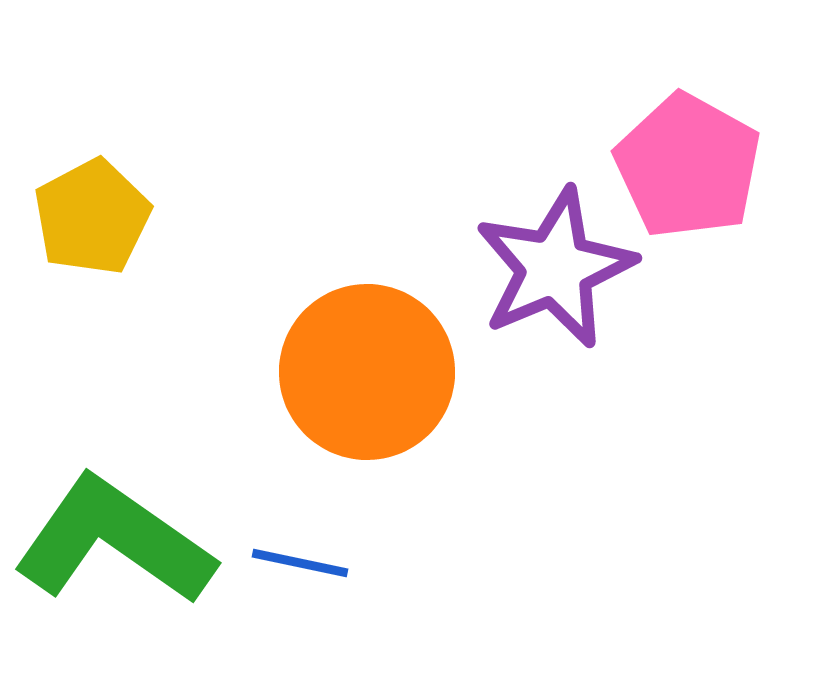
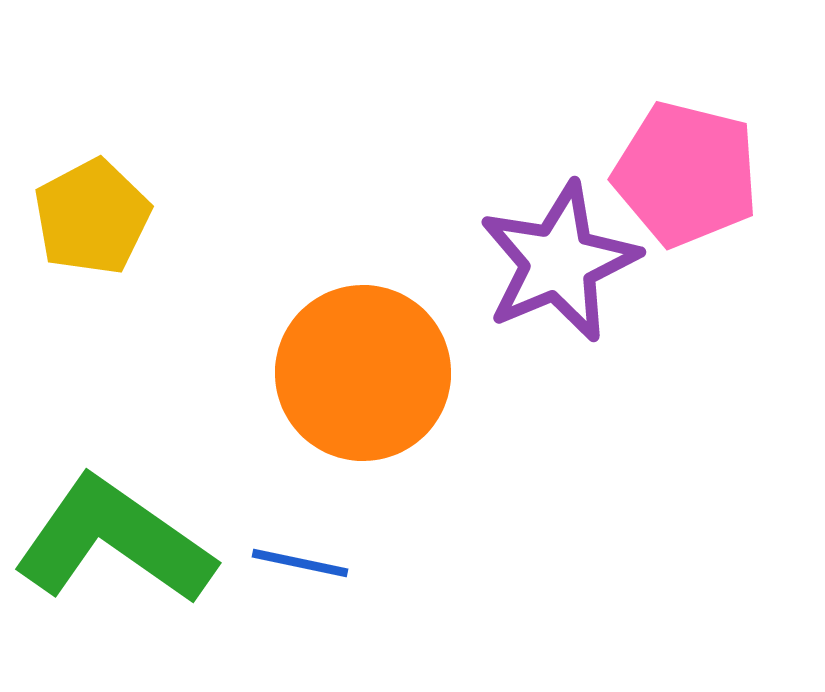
pink pentagon: moved 2 px left, 8 px down; rotated 15 degrees counterclockwise
purple star: moved 4 px right, 6 px up
orange circle: moved 4 px left, 1 px down
